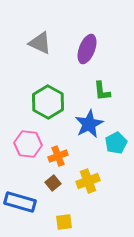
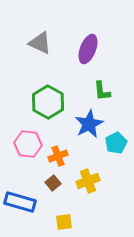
purple ellipse: moved 1 px right
